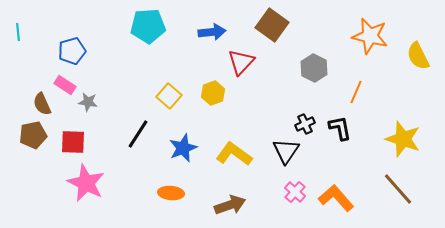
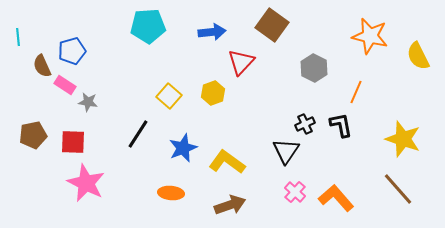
cyan line: moved 5 px down
brown semicircle: moved 38 px up
black L-shape: moved 1 px right, 3 px up
yellow L-shape: moved 7 px left, 8 px down
